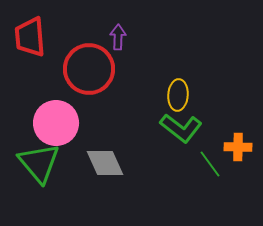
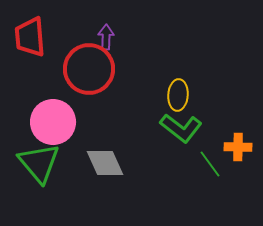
purple arrow: moved 12 px left
pink circle: moved 3 px left, 1 px up
